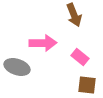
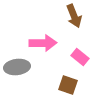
brown arrow: moved 1 px down
gray ellipse: rotated 25 degrees counterclockwise
brown square: moved 19 px left; rotated 12 degrees clockwise
